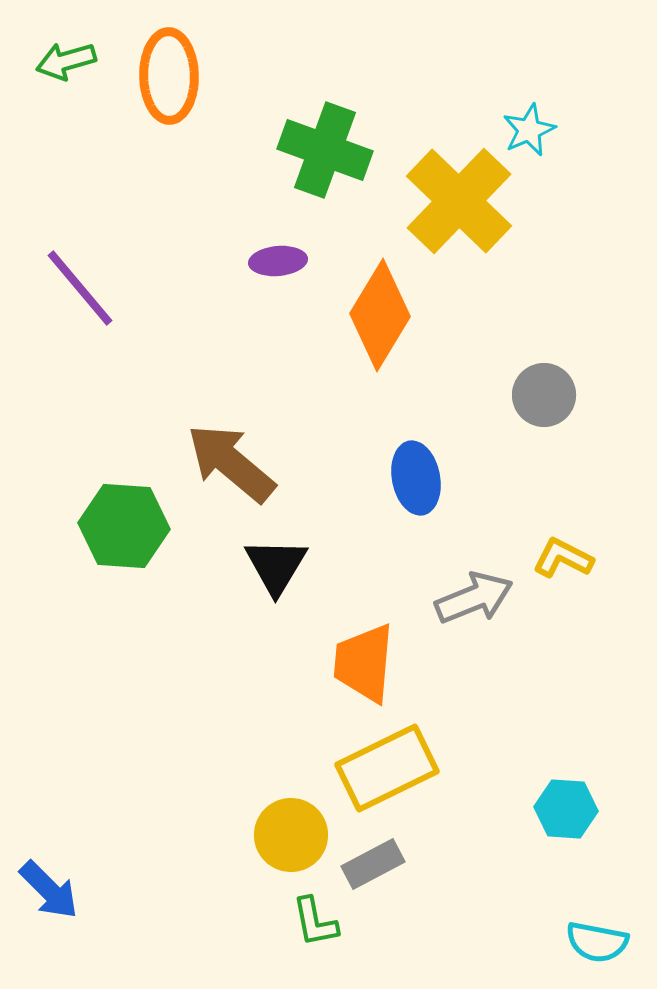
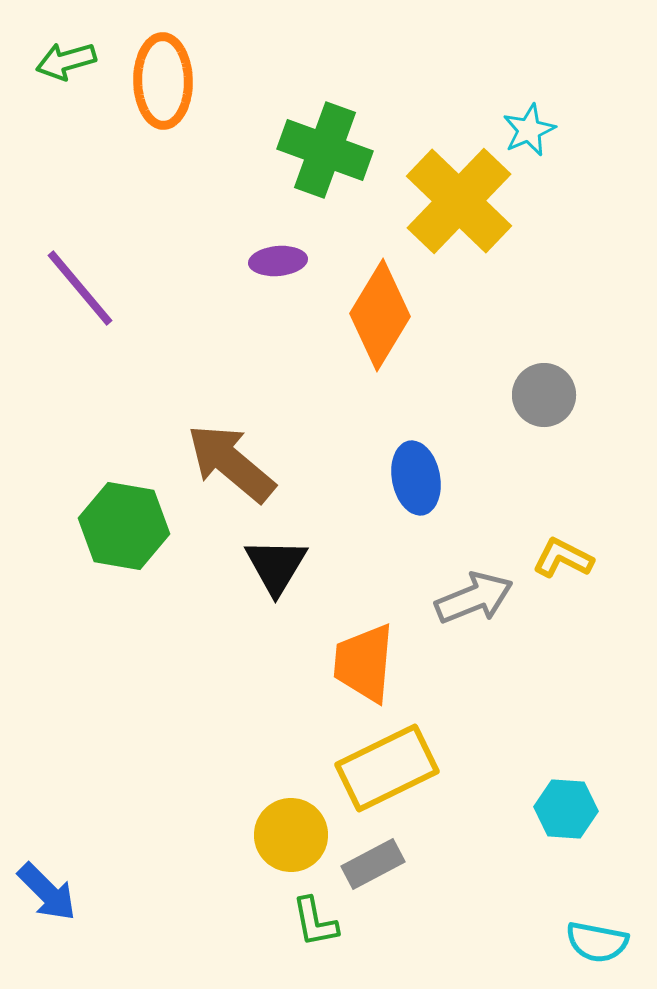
orange ellipse: moved 6 px left, 5 px down
green hexagon: rotated 6 degrees clockwise
blue arrow: moved 2 px left, 2 px down
